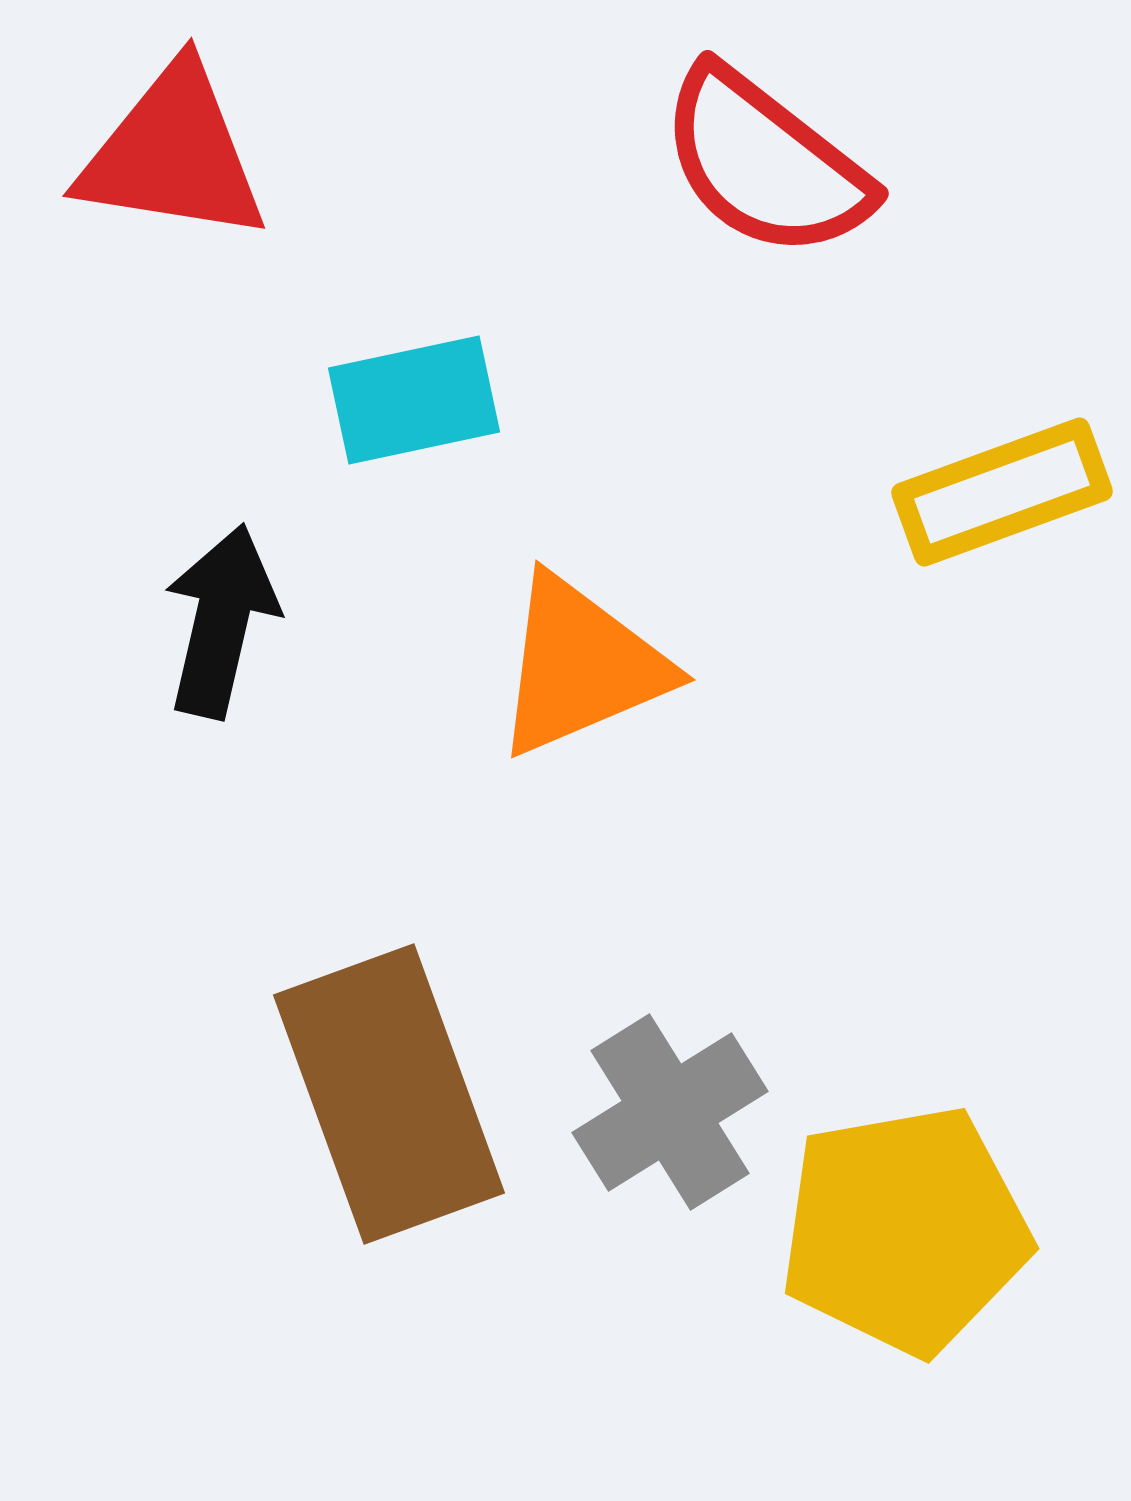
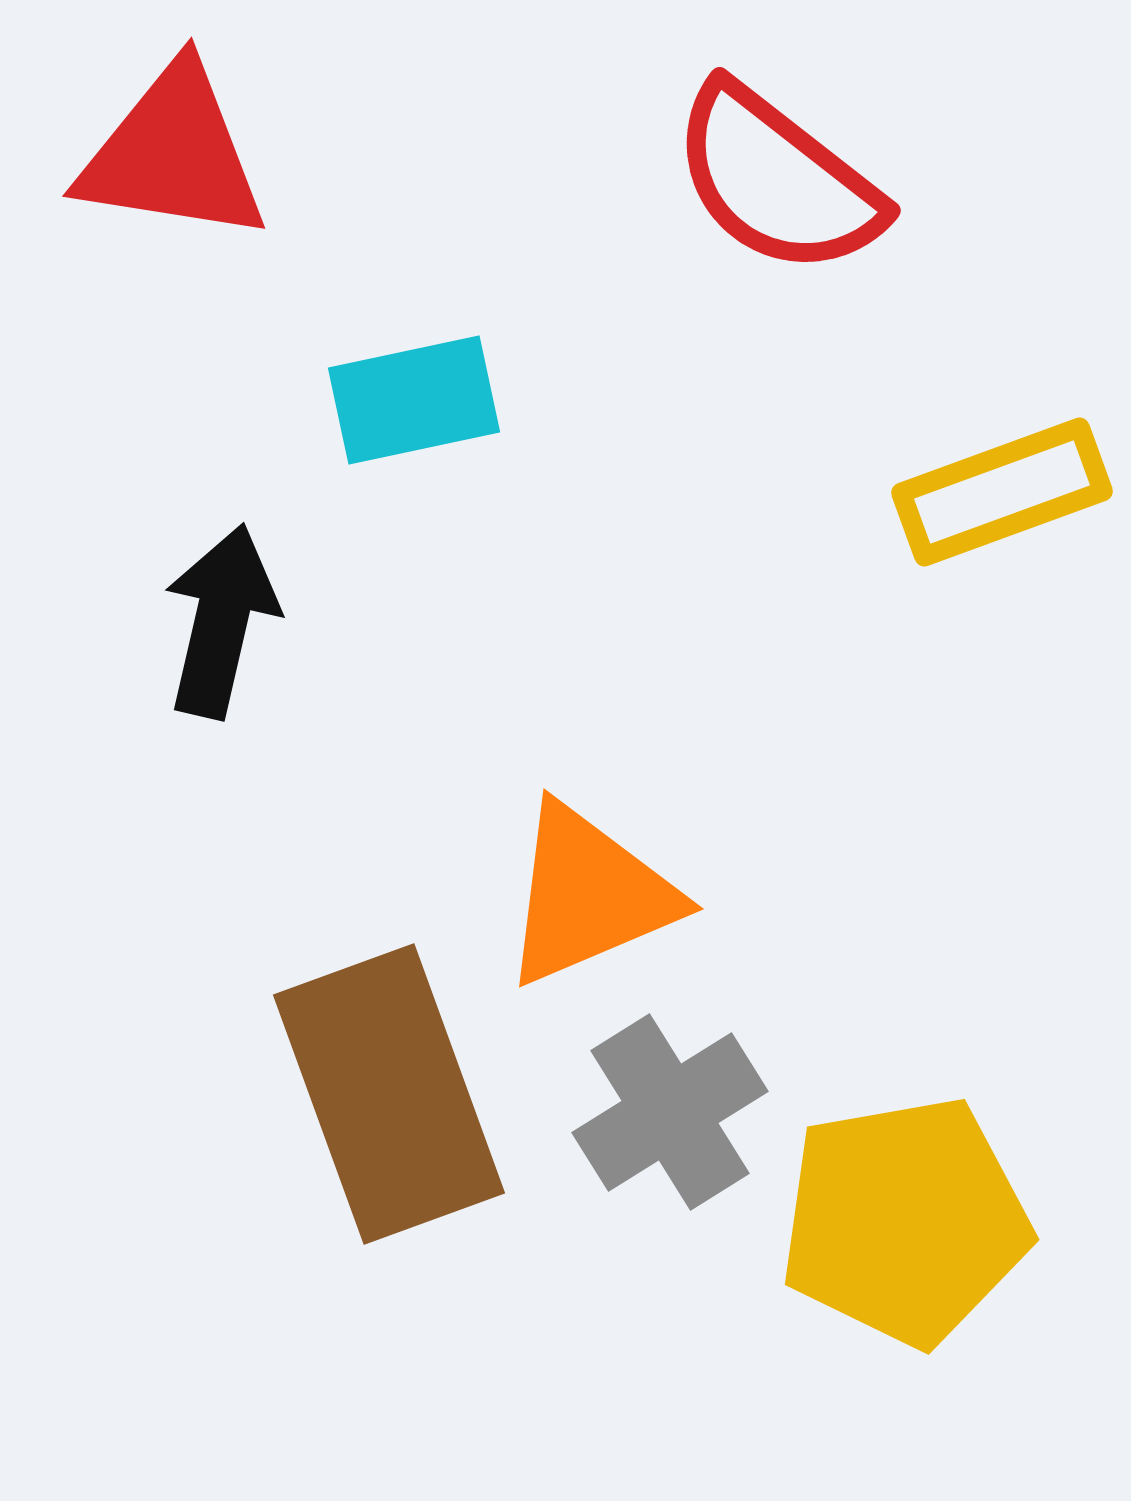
red semicircle: moved 12 px right, 17 px down
orange triangle: moved 8 px right, 229 px down
yellow pentagon: moved 9 px up
